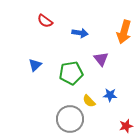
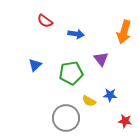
blue arrow: moved 4 px left, 1 px down
yellow semicircle: rotated 16 degrees counterclockwise
gray circle: moved 4 px left, 1 px up
red star: moved 1 px left, 5 px up; rotated 24 degrees clockwise
